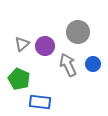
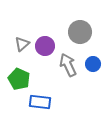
gray circle: moved 2 px right
